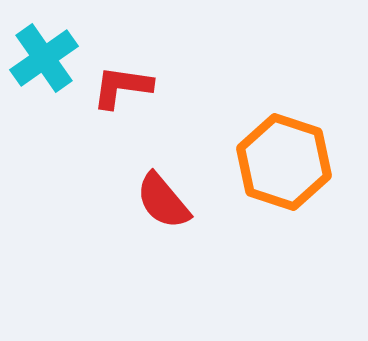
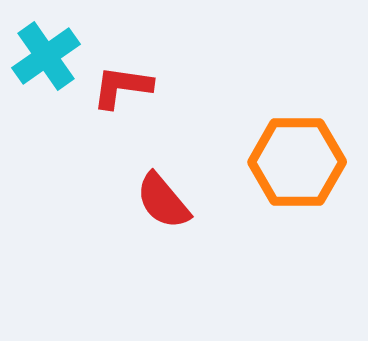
cyan cross: moved 2 px right, 2 px up
orange hexagon: moved 13 px right; rotated 18 degrees counterclockwise
